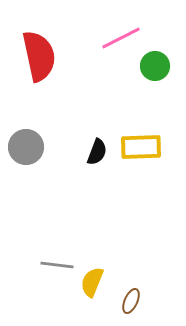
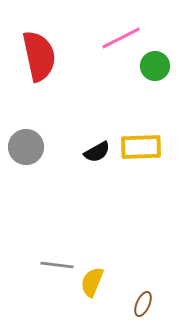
black semicircle: rotated 40 degrees clockwise
brown ellipse: moved 12 px right, 3 px down
